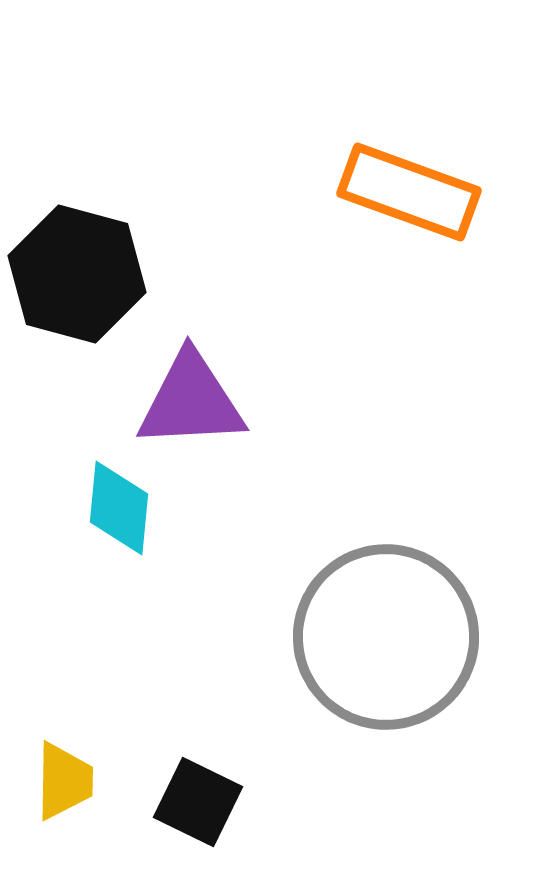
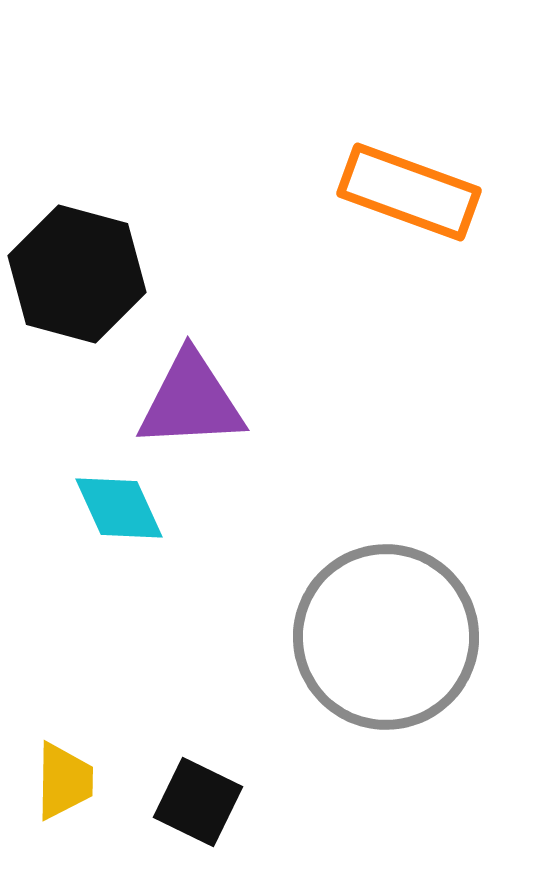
cyan diamond: rotated 30 degrees counterclockwise
